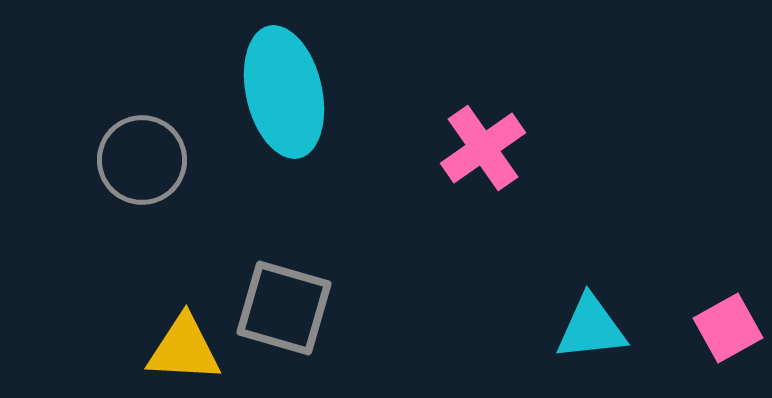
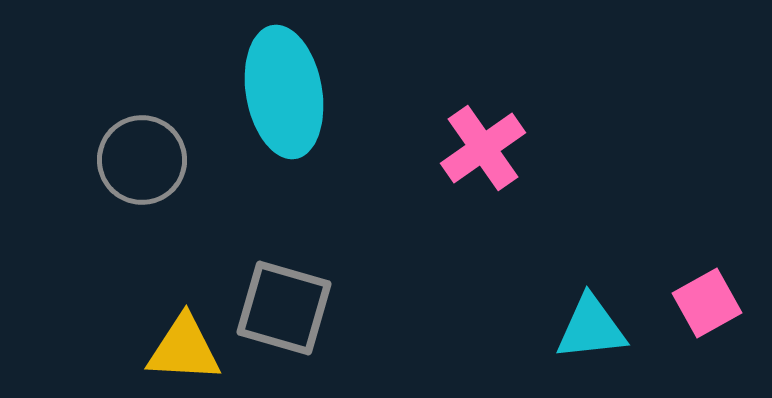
cyan ellipse: rotated 3 degrees clockwise
pink square: moved 21 px left, 25 px up
